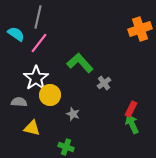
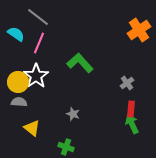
gray line: rotated 65 degrees counterclockwise
orange cross: moved 1 px left, 1 px down; rotated 15 degrees counterclockwise
pink line: rotated 15 degrees counterclockwise
white star: moved 2 px up
gray cross: moved 23 px right
yellow circle: moved 32 px left, 13 px up
red rectangle: rotated 21 degrees counterclockwise
yellow triangle: rotated 24 degrees clockwise
